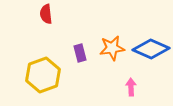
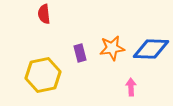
red semicircle: moved 2 px left
blue diamond: rotated 21 degrees counterclockwise
yellow hexagon: rotated 8 degrees clockwise
